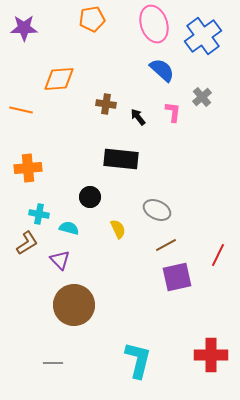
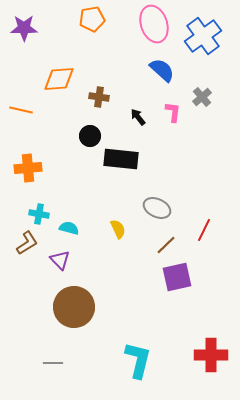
brown cross: moved 7 px left, 7 px up
black circle: moved 61 px up
gray ellipse: moved 2 px up
brown line: rotated 15 degrees counterclockwise
red line: moved 14 px left, 25 px up
brown circle: moved 2 px down
